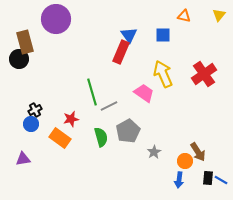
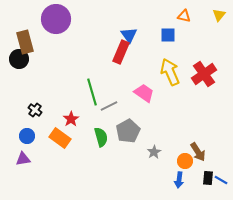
blue square: moved 5 px right
yellow arrow: moved 7 px right, 2 px up
black cross: rotated 24 degrees counterclockwise
red star: rotated 21 degrees counterclockwise
blue circle: moved 4 px left, 12 px down
